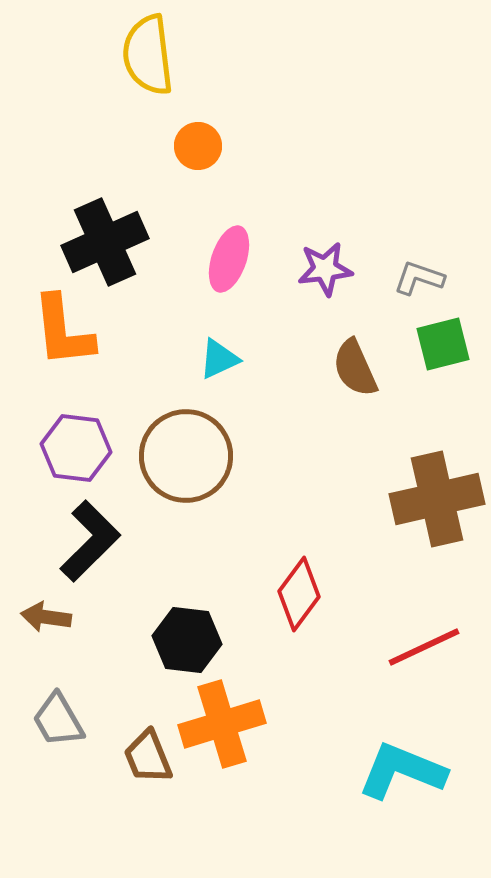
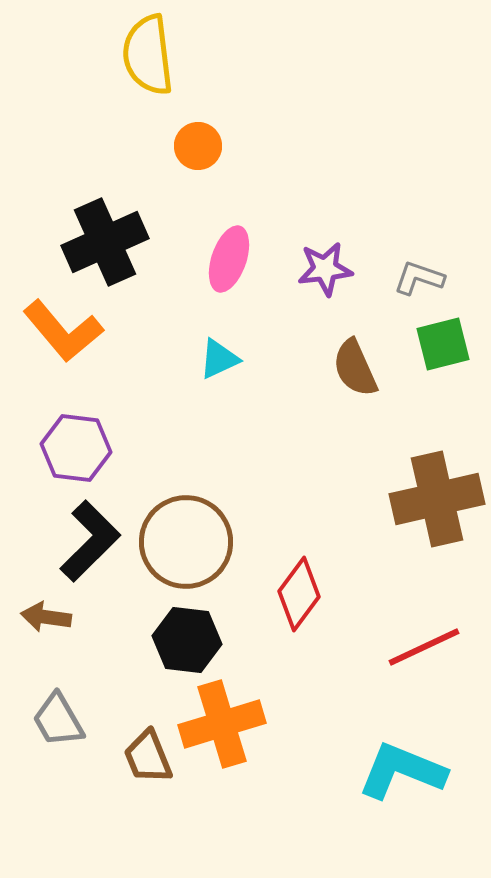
orange L-shape: rotated 34 degrees counterclockwise
brown circle: moved 86 px down
